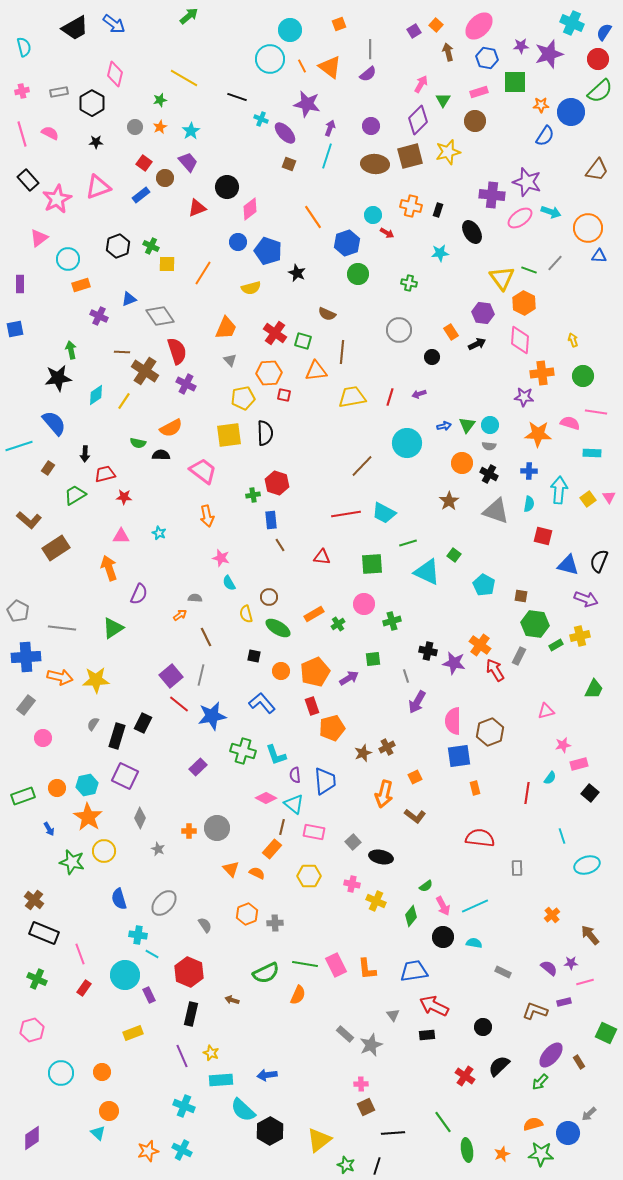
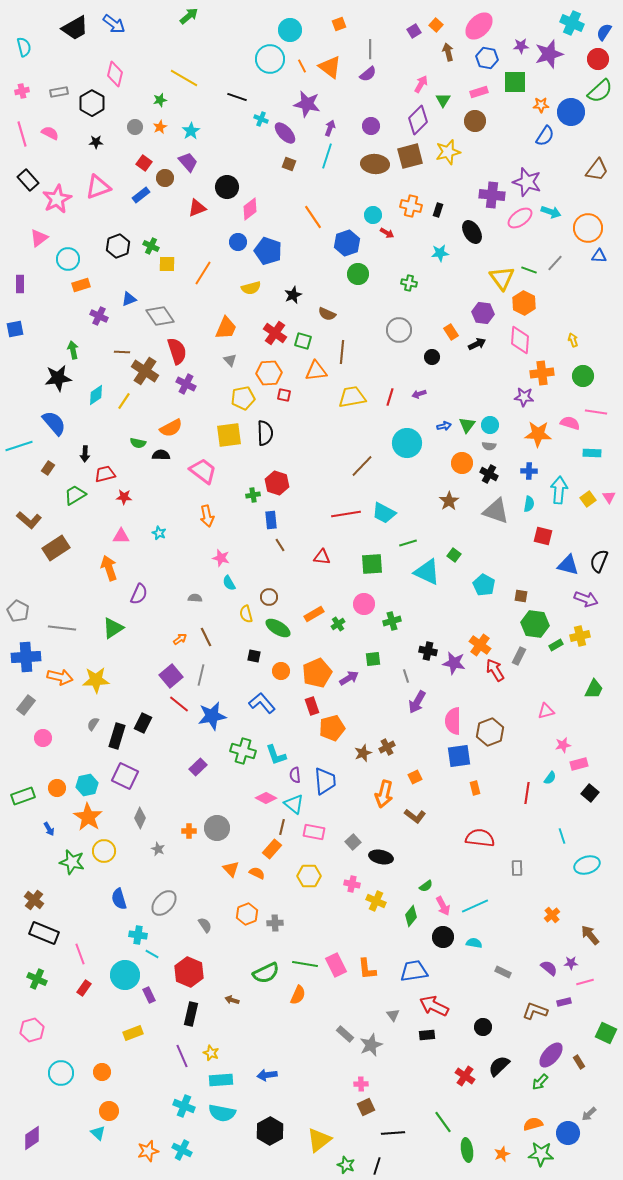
black star at (297, 273): moved 4 px left, 22 px down; rotated 24 degrees clockwise
green arrow at (71, 350): moved 2 px right
orange arrow at (180, 615): moved 24 px down
orange pentagon at (315, 672): moved 2 px right, 1 px down
cyan semicircle at (243, 1110): moved 21 px left, 3 px down; rotated 32 degrees counterclockwise
